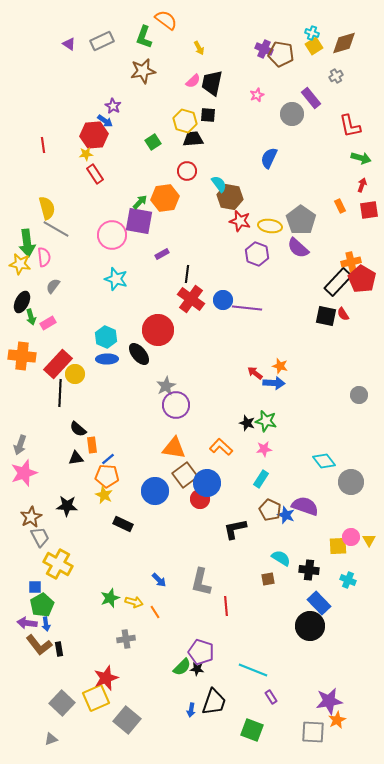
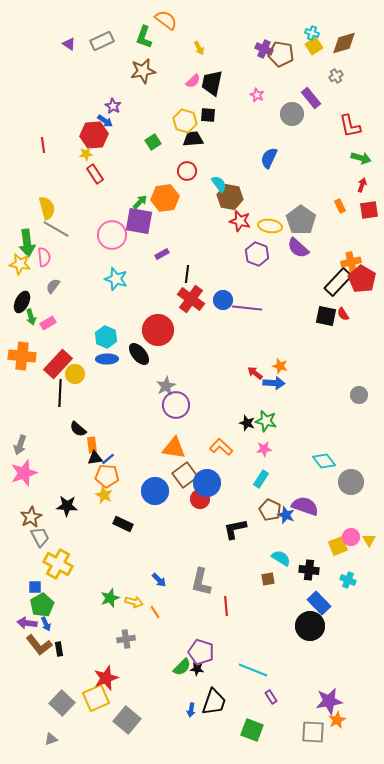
pink star at (257, 95): rotated 24 degrees counterclockwise
black triangle at (76, 458): moved 19 px right
yellow square at (338, 546): rotated 18 degrees counterclockwise
blue arrow at (46, 624): rotated 16 degrees counterclockwise
